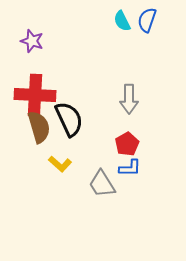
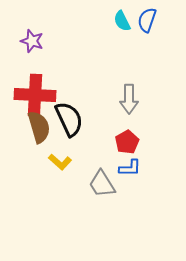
red pentagon: moved 2 px up
yellow L-shape: moved 2 px up
